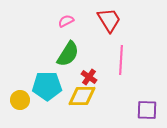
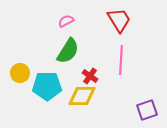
red trapezoid: moved 10 px right
green semicircle: moved 3 px up
red cross: moved 1 px right, 1 px up
yellow circle: moved 27 px up
purple square: rotated 20 degrees counterclockwise
